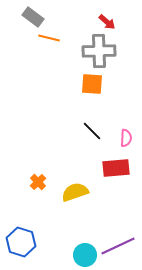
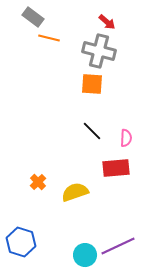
gray cross: rotated 16 degrees clockwise
